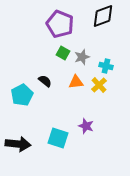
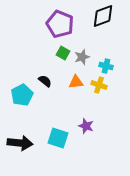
yellow cross: rotated 28 degrees counterclockwise
black arrow: moved 2 px right, 1 px up
